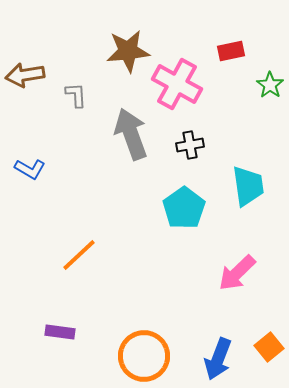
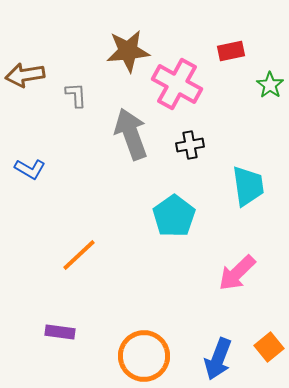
cyan pentagon: moved 10 px left, 8 px down
